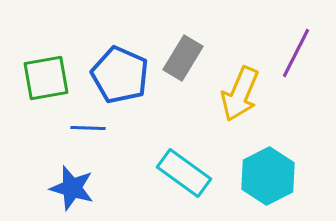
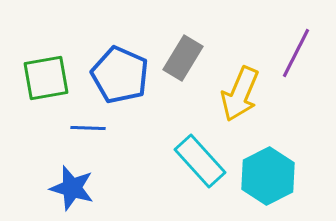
cyan rectangle: moved 16 px right, 12 px up; rotated 12 degrees clockwise
